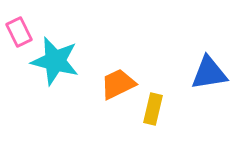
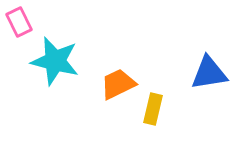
pink rectangle: moved 10 px up
